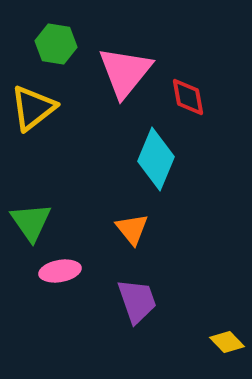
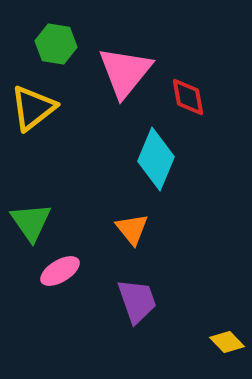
pink ellipse: rotated 21 degrees counterclockwise
